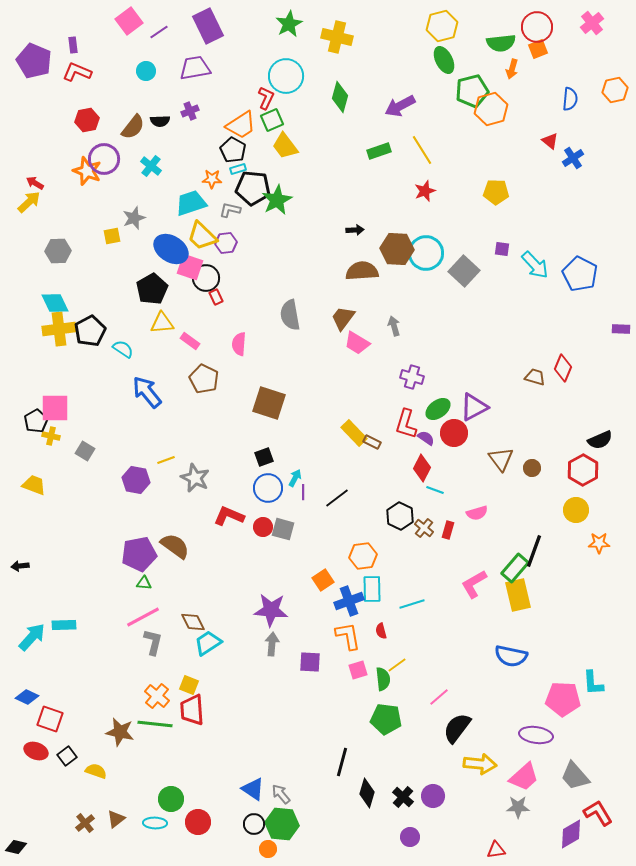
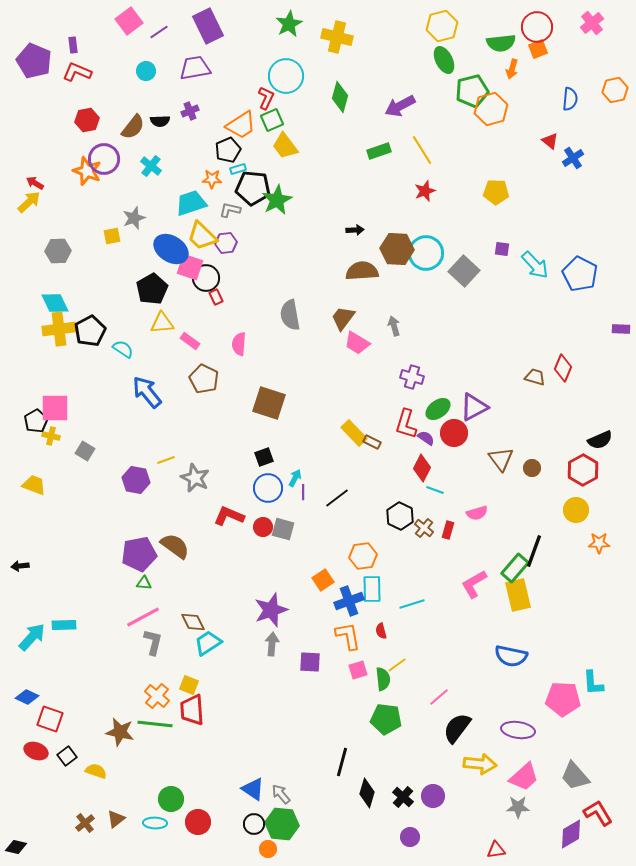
black pentagon at (233, 150): moved 5 px left; rotated 20 degrees clockwise
purple star at (271, 610): rotated 24 degrees counterclockwise
purple ellipse at (536, 735): moved 18 px left, 5 px up
